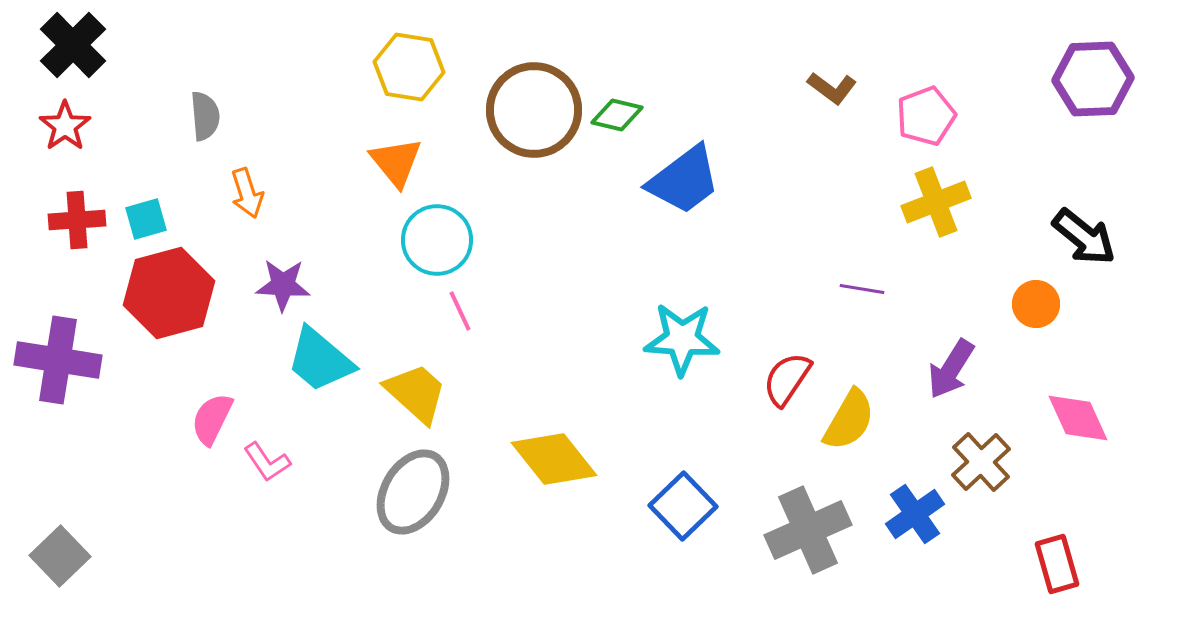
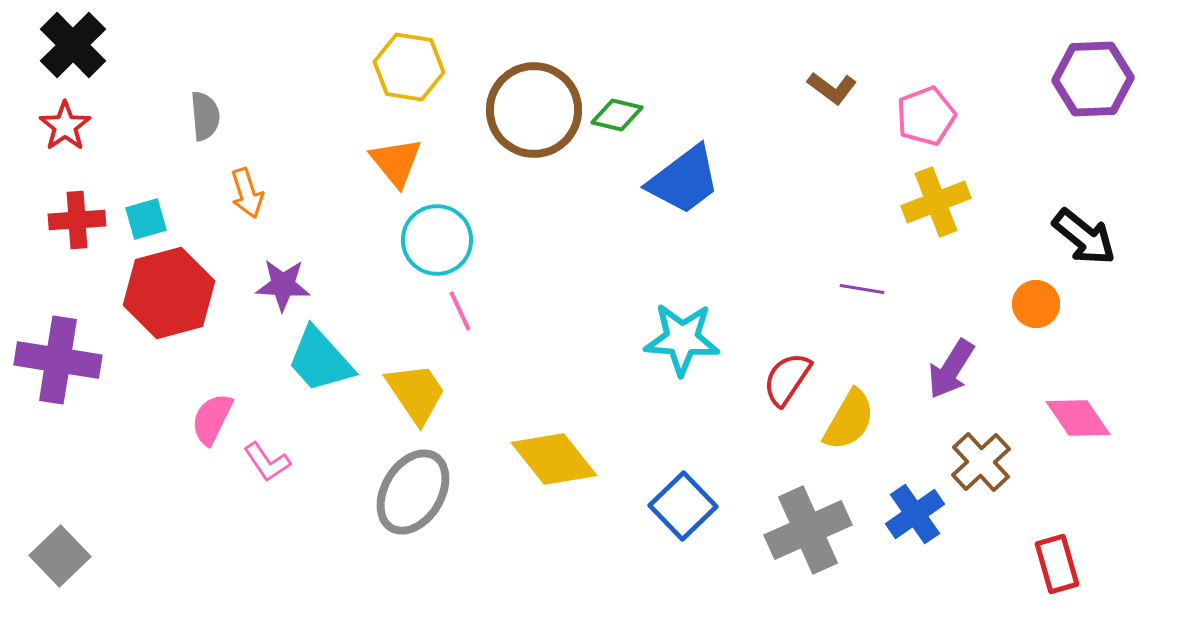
cyan trapezoid: rotated 8 degrees clockwise
yellow trapezoid: rotated 14 degrees clockwise
pink diamond: rotated 10 degrees counterclockwise
